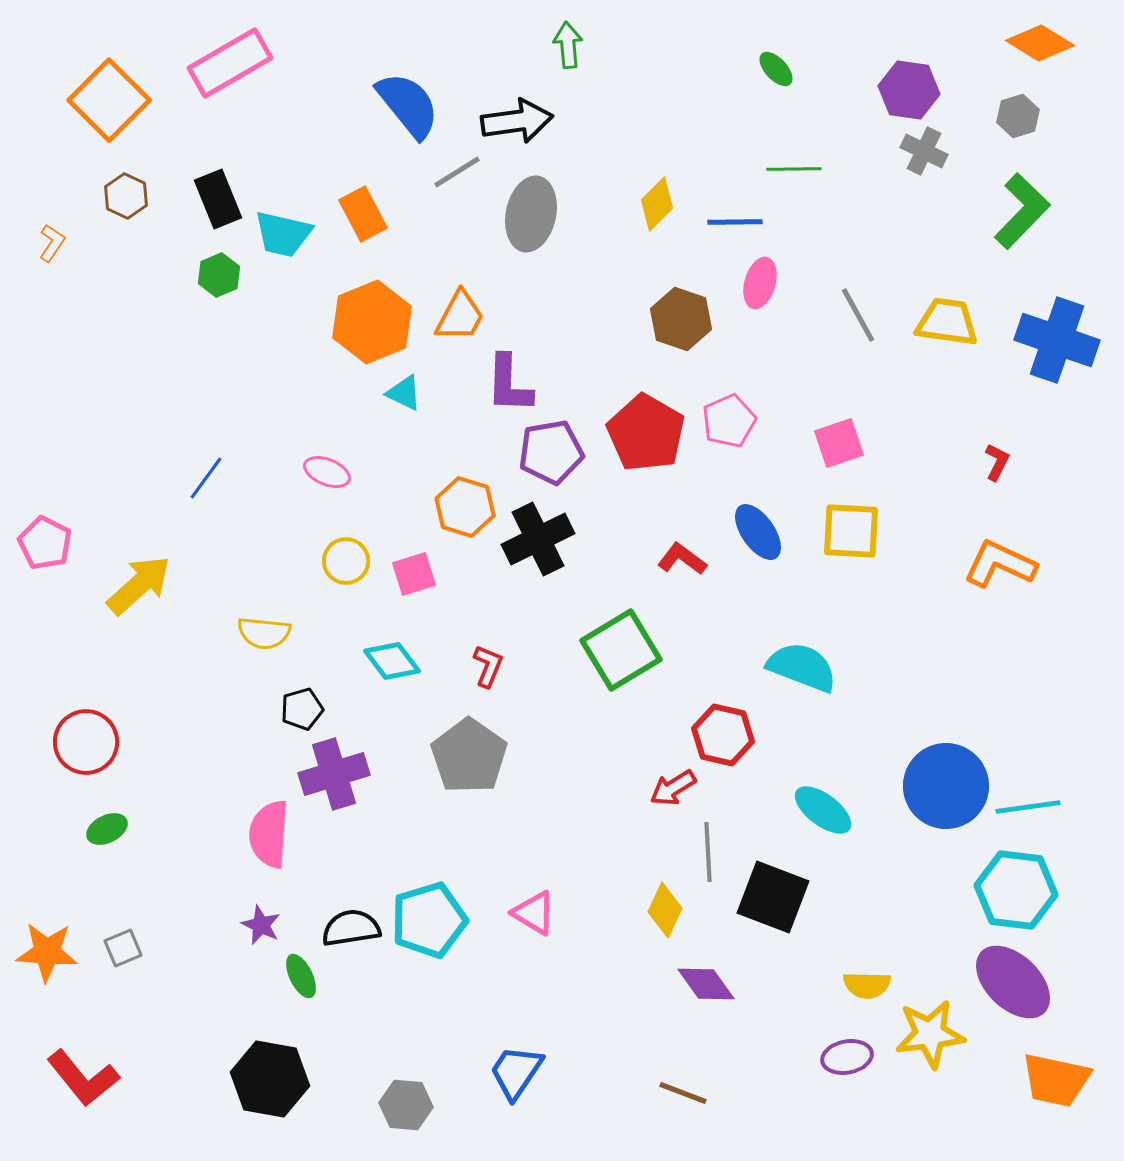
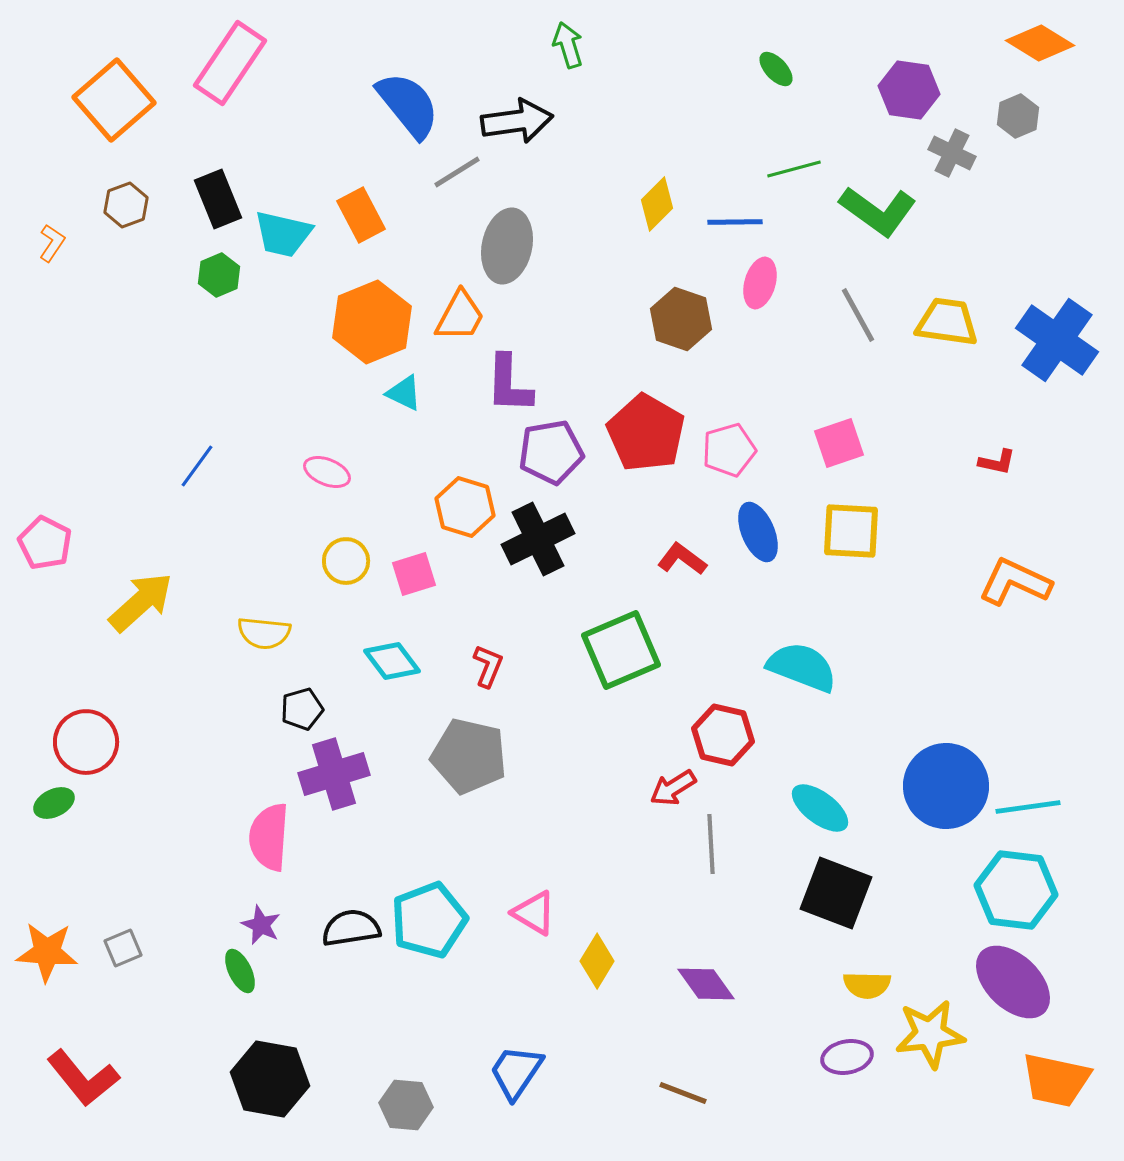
green arrow at (568, 45): rotated 12 degrees counterclockwise
pink rectangle at (230, 63): rotated 26 degrees counterclockwise
orange square at (109, 100): moved 5 px right; rotated 4 degrees clockwise
gray hexagon at (1018, 116): rotated 6 degrees counterclockwise
gray cross at (924, 151): moved 28 px right, 2 px down
green line at (794, 169): rotated 14 degrees counterclockwise
brown hexagon at (126, 196): moved 9 px down; rotated 15 degrees clockwise
green L-shape at (1022, 211): moved 144 px left; rotated 82 degrees clockwise
orange rectangle at (363, 214): moved 2 px left, 1 px down
gray ellipse at (531, 214): moved 24 px left, 32 px down
blue cross at (1057, 340): rotated 16 degrees clockwise
pink pentagon at (729, 421): moved 29 px down; rotated 8 degrees clockwise
red L-shape at (997, 462): rotated 75 degrees clockwise
blue line at (206, 478): moved 9 px left, 12 px up
blue ellipse at (758, 532): rotated 12 degrees clockwise
orange L-shape at (1000, 564): moved 15 px right, 18 px down
yellow arrow at (139, 585): moved 2 px right, 17 px down
green square at (621, 650): rotated 8 degrees clockwise
gray pentagon at (469, 756): rotated 22 degrees counterclockwise
cyan ellipse at (823, 810): moved 3 px left, 2 px up
green ellipse at (107, 829): moved 53 px left, 26 px up
pink semicircle at (269, 834): moved 3 px down
gray line at (708, 852): moved 3 px right, 8 px up
black square at (773, 897): moved 63 px right, 4 px up
yellow diamond at (665, 910): moved 68 px left, 51 px down; rotated 6 degrees clockwise
cyan pentagon at (429, 920): rotated 4 degrees counterclockwise
green ellipse at (301, 976): moved 61 px left, 5 px up
